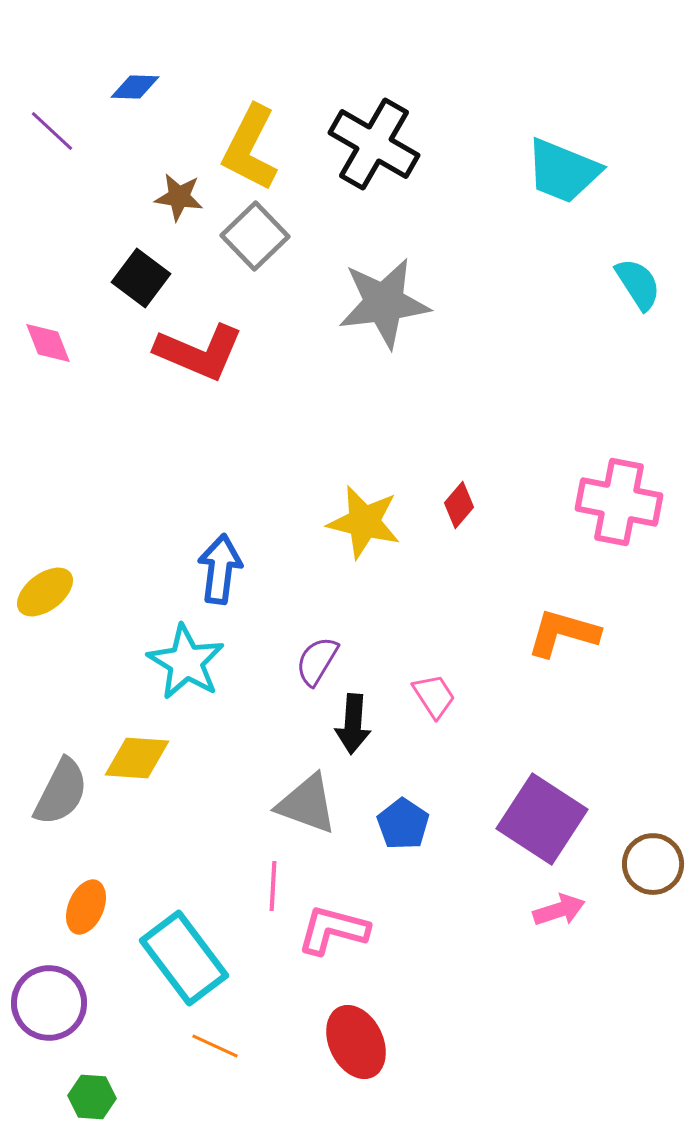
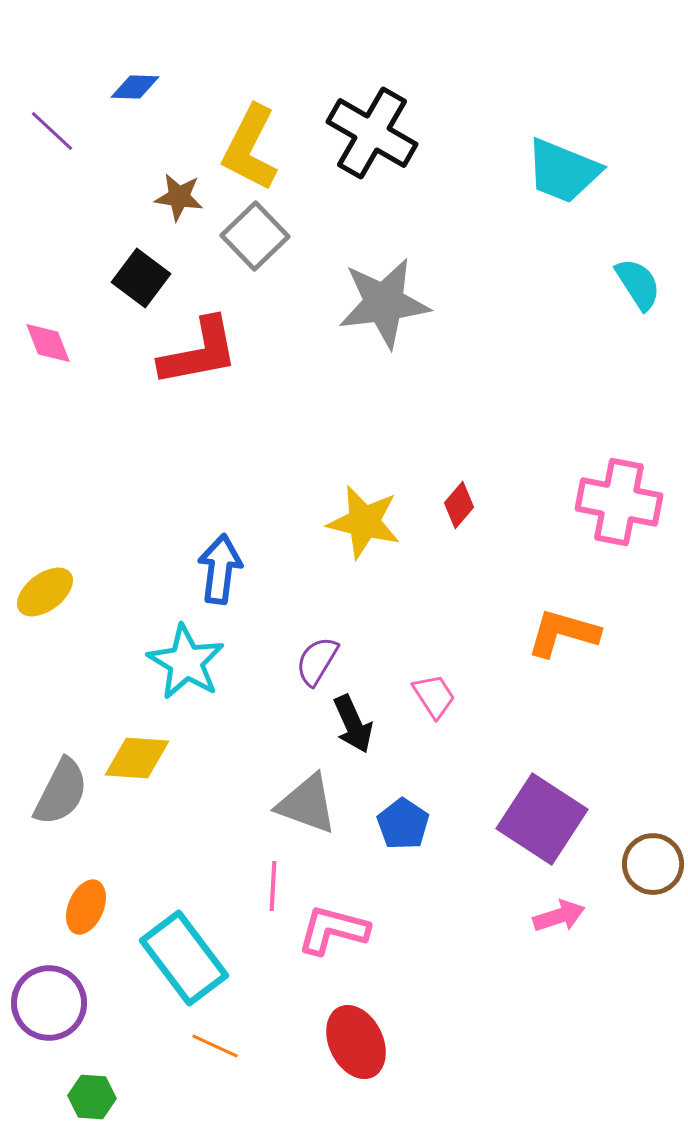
black cross: moved 2 px left, 11 px up
red L-shape: rotated 34 degrees counterclockwise
black arrow: rotated 28 degrees counterclockwise
pink arrow: moved 6 px down
